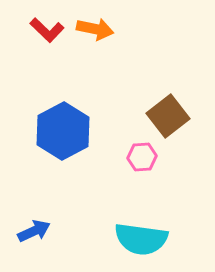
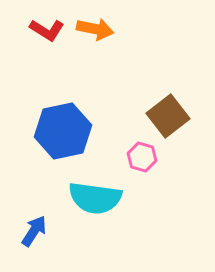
red L-shape: rotated 12 degrees counterclockwise
blue hexagon: rotated 16 degrees clockwise
pink hexagon: rotated 20 degrees clockwise
blue arrow: rotated 32 degrees counterclockwise
cyan semicircle: moved 46 px left, 41 px up
